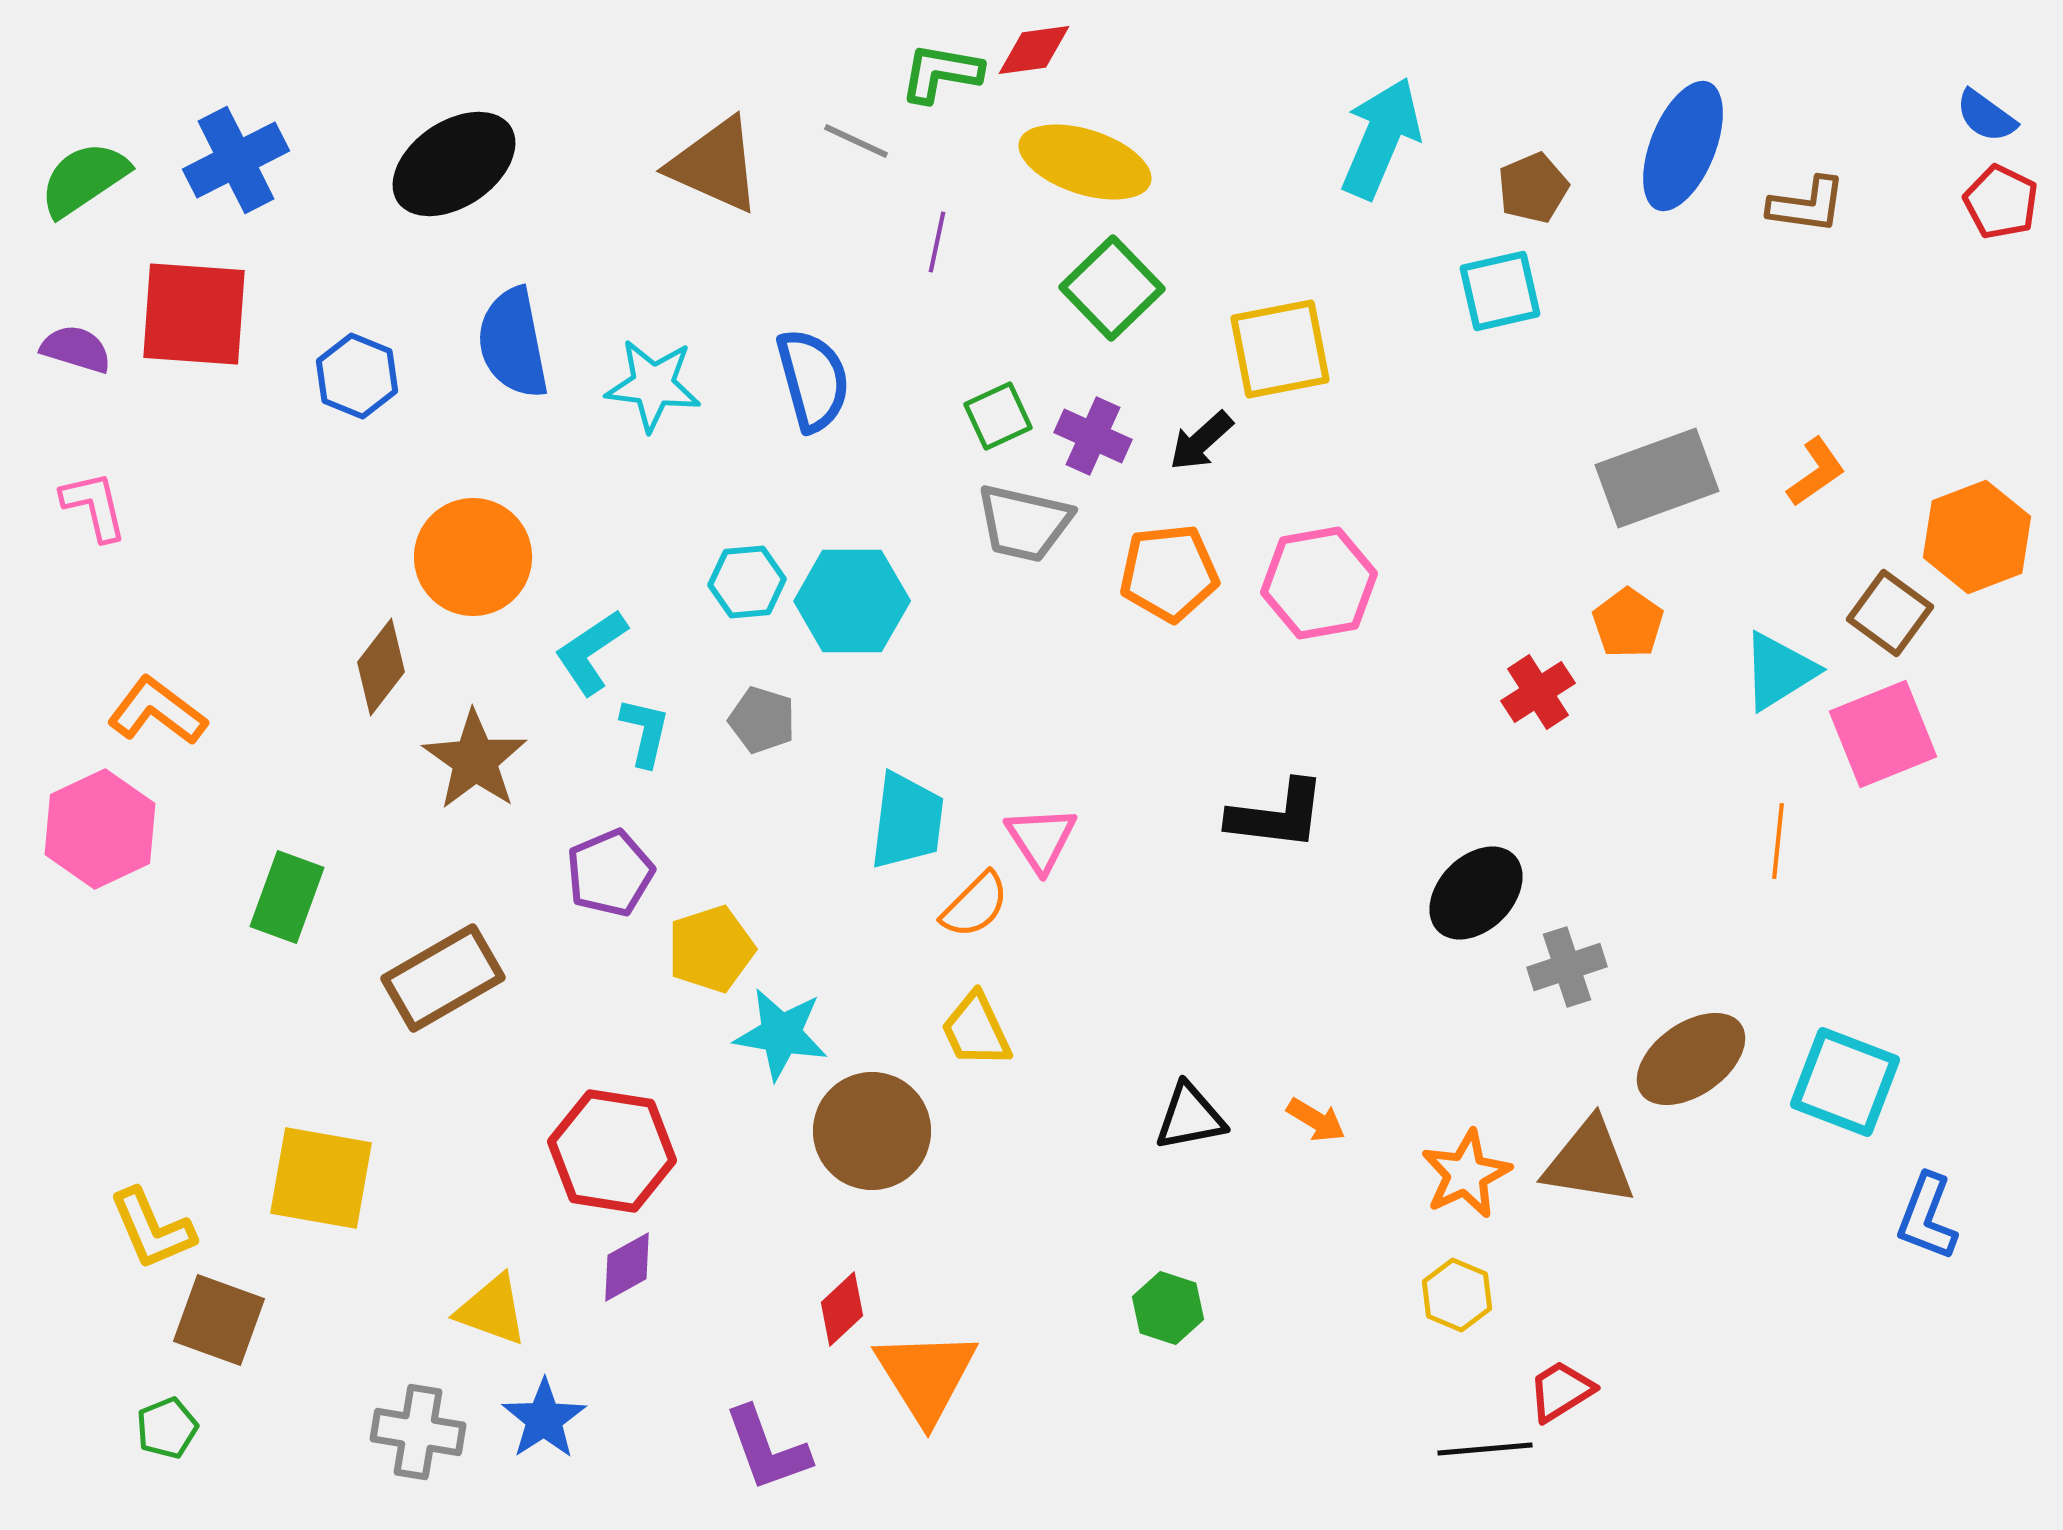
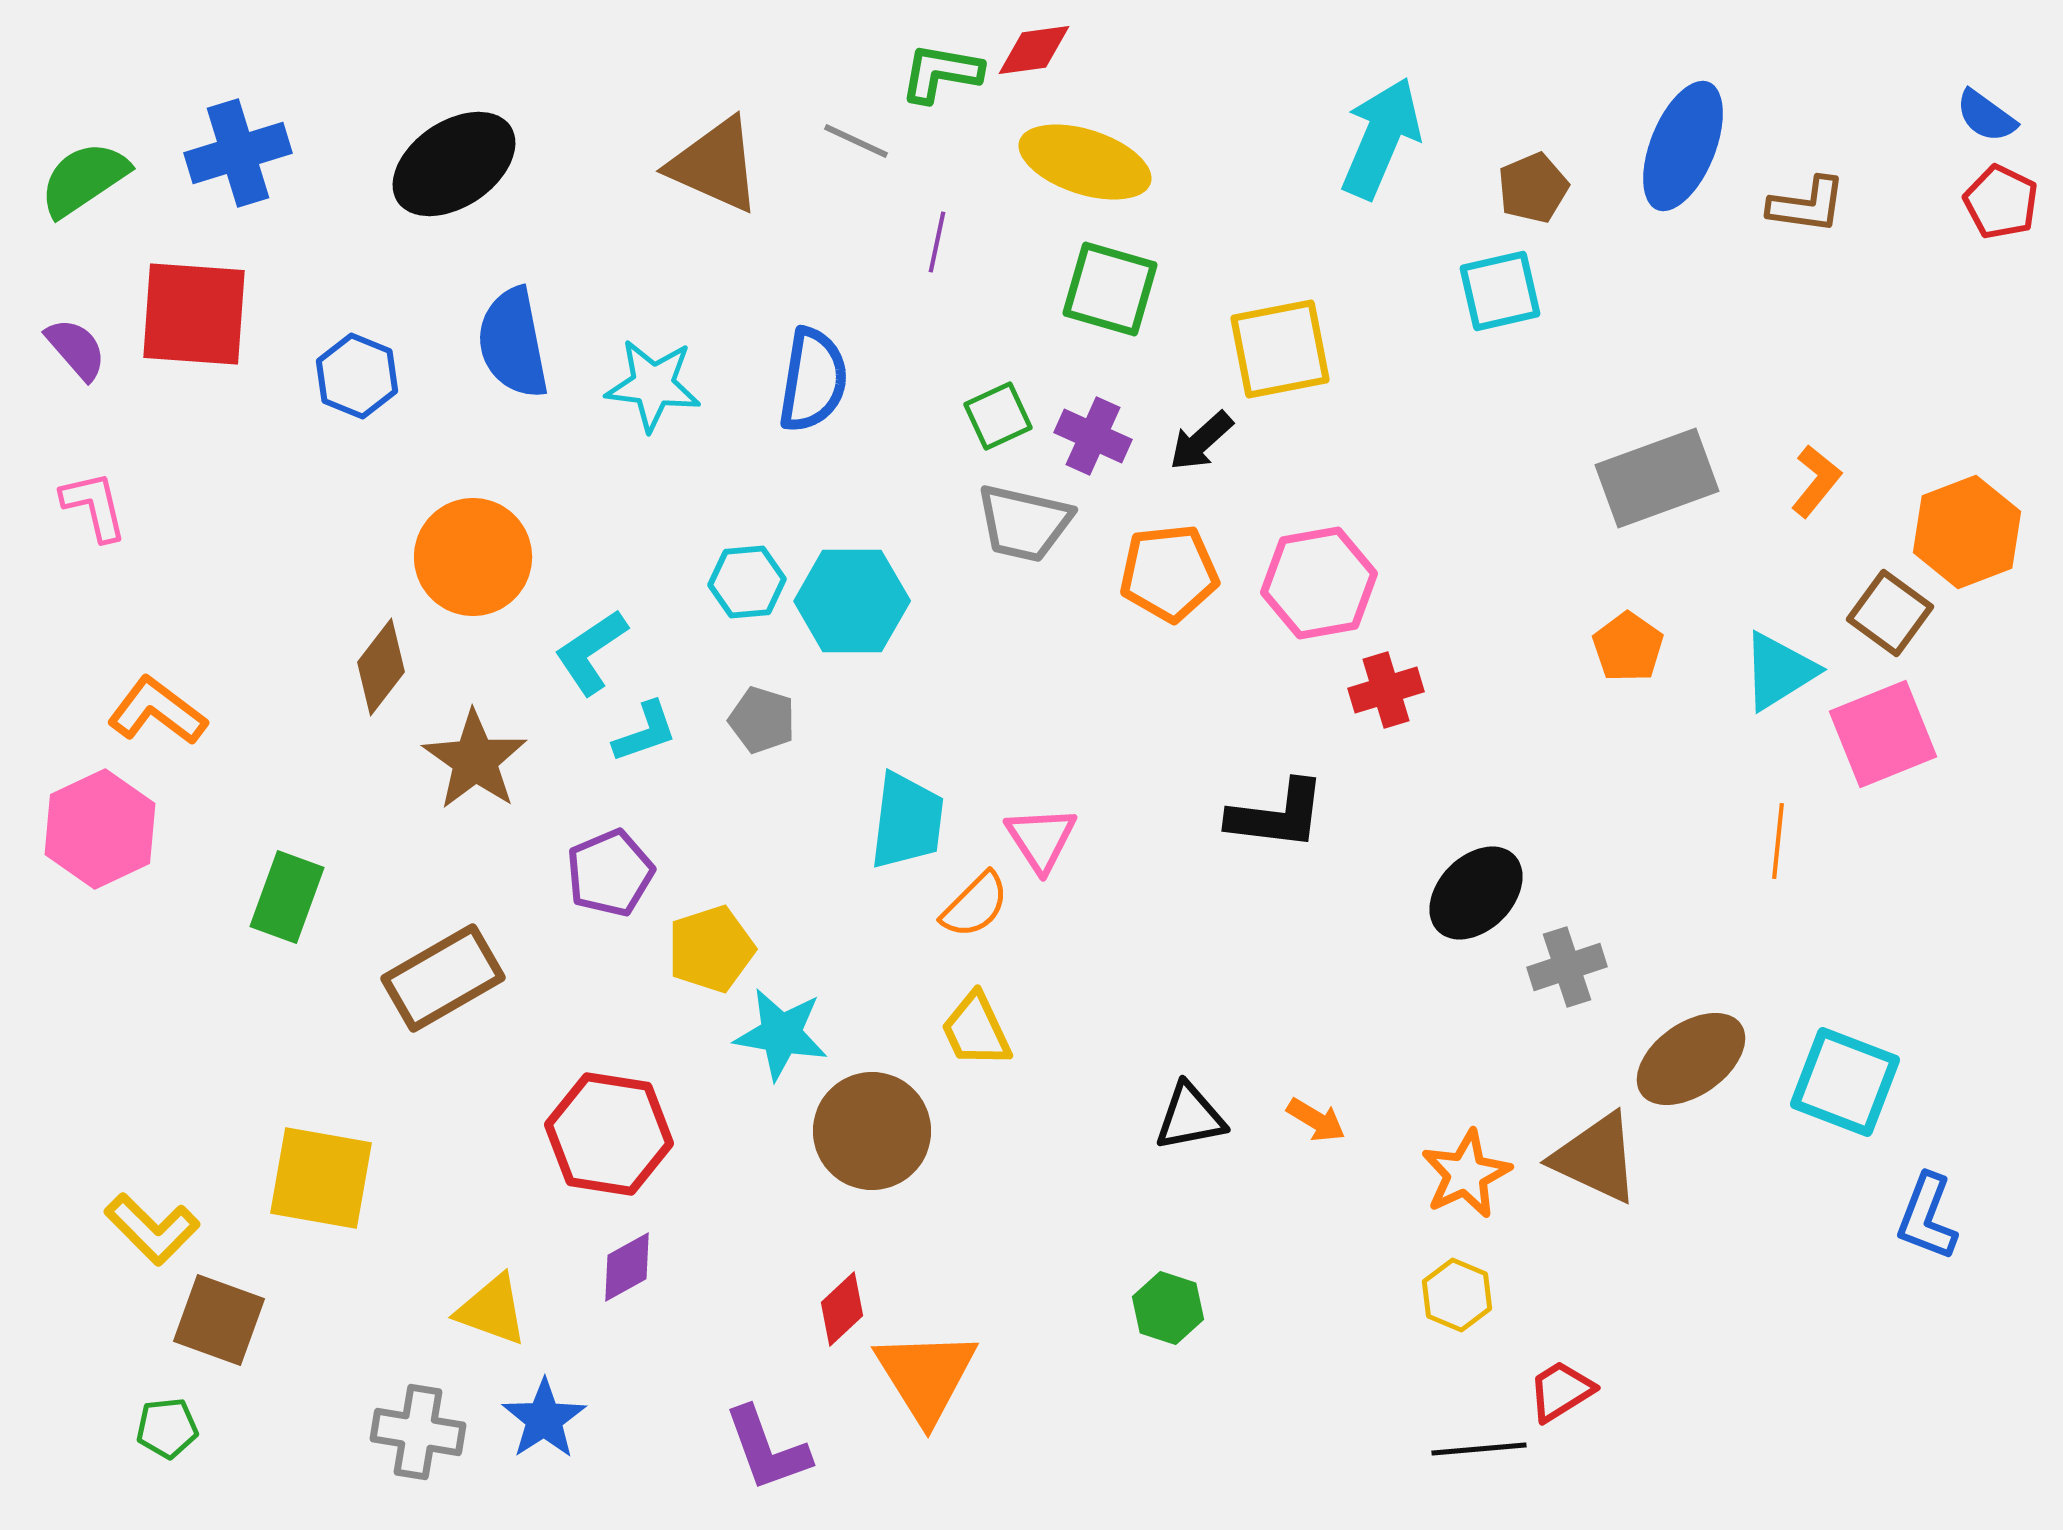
blue cross at (236, 160): moved 2 px right, 7 px up; rotated 10 degrees clockwise
green square at (1112, 288): moved 2 px left, 1 px down; rotated 30 degrees counterclockwise
purple semicircle at (76, 349): rotated 32 degrees clockwise
blue semicircle at (813, 380): rotated 24 degrees clockwise
orange L-shape at (1816, 472): moved 9 px down; rotated 16 degrees counterclockwise
orange hexagon at (1977, 537): moved 10 px left, 5 px up
orange pentagon at (1628, 623): moved 24 px down
red cross at (1538, 692): moved 152 px left, 2 px up; rotated 16 degrees clockwise
cyan L-shape at (645, 732): rotated 58 degrees clockwise
red hexagon at (612, 1151): moved 3 px left, 17 px up
brown triangle at (1589, 1162): moved 7 px right, 4 px up; rotated 16 degrees clockwise
yellow L-shape at (152, 1229): rotated 22 degrees counterclockwise
green pentagon at (167, 1428): rotated 16 degrees clockwise
black line at (1485, 1449): moved 6 px left
